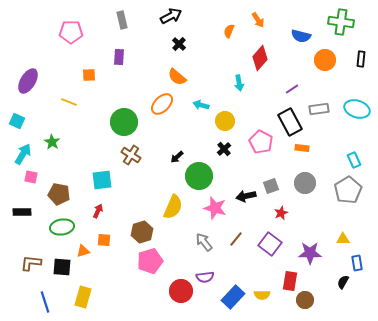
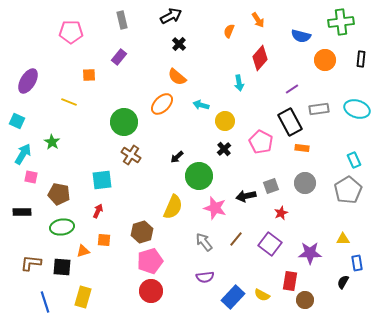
green cross at (341, 22): rotated 15 degrees counterclockwise
purple rectangle at (119, 57): rotated 35 degrees clockwise
red circle at (181, 291): moved 30 px left
yellow semicircle at (262, 295): rotated 28 degrees clockwise
